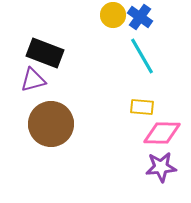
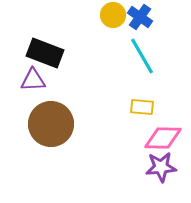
purple triangle: rotated 12 degrees clockwise
pink diamond: moved 1 px right, 5 px down
